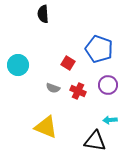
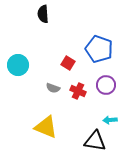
purple circle: moved 2 px left
